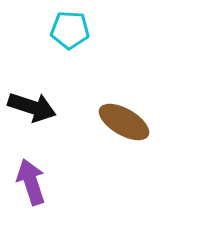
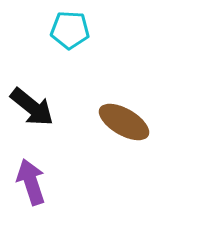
black arrow: rotated 21 degrees clockwise
